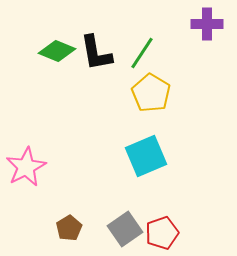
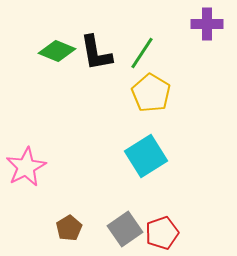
cyan square: rotated 9 degrees counterclockwise
